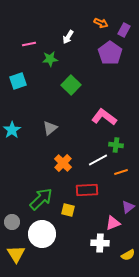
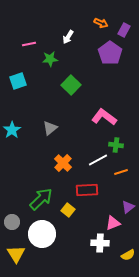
yellow square: rotated 24 degrees clockwise
